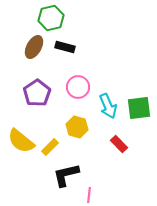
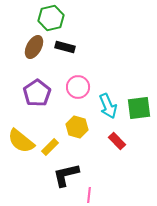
red rectangle: moved 2 px left, 3 px up
